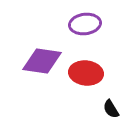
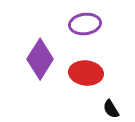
purple diamond: moved 2 px left, 2 px up; rotated 66 degrees counterclockwise
